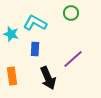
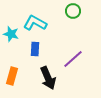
green circle: moved 2 px right, 2 px up
orange rectangle: rotated 24 degrees clockwise
